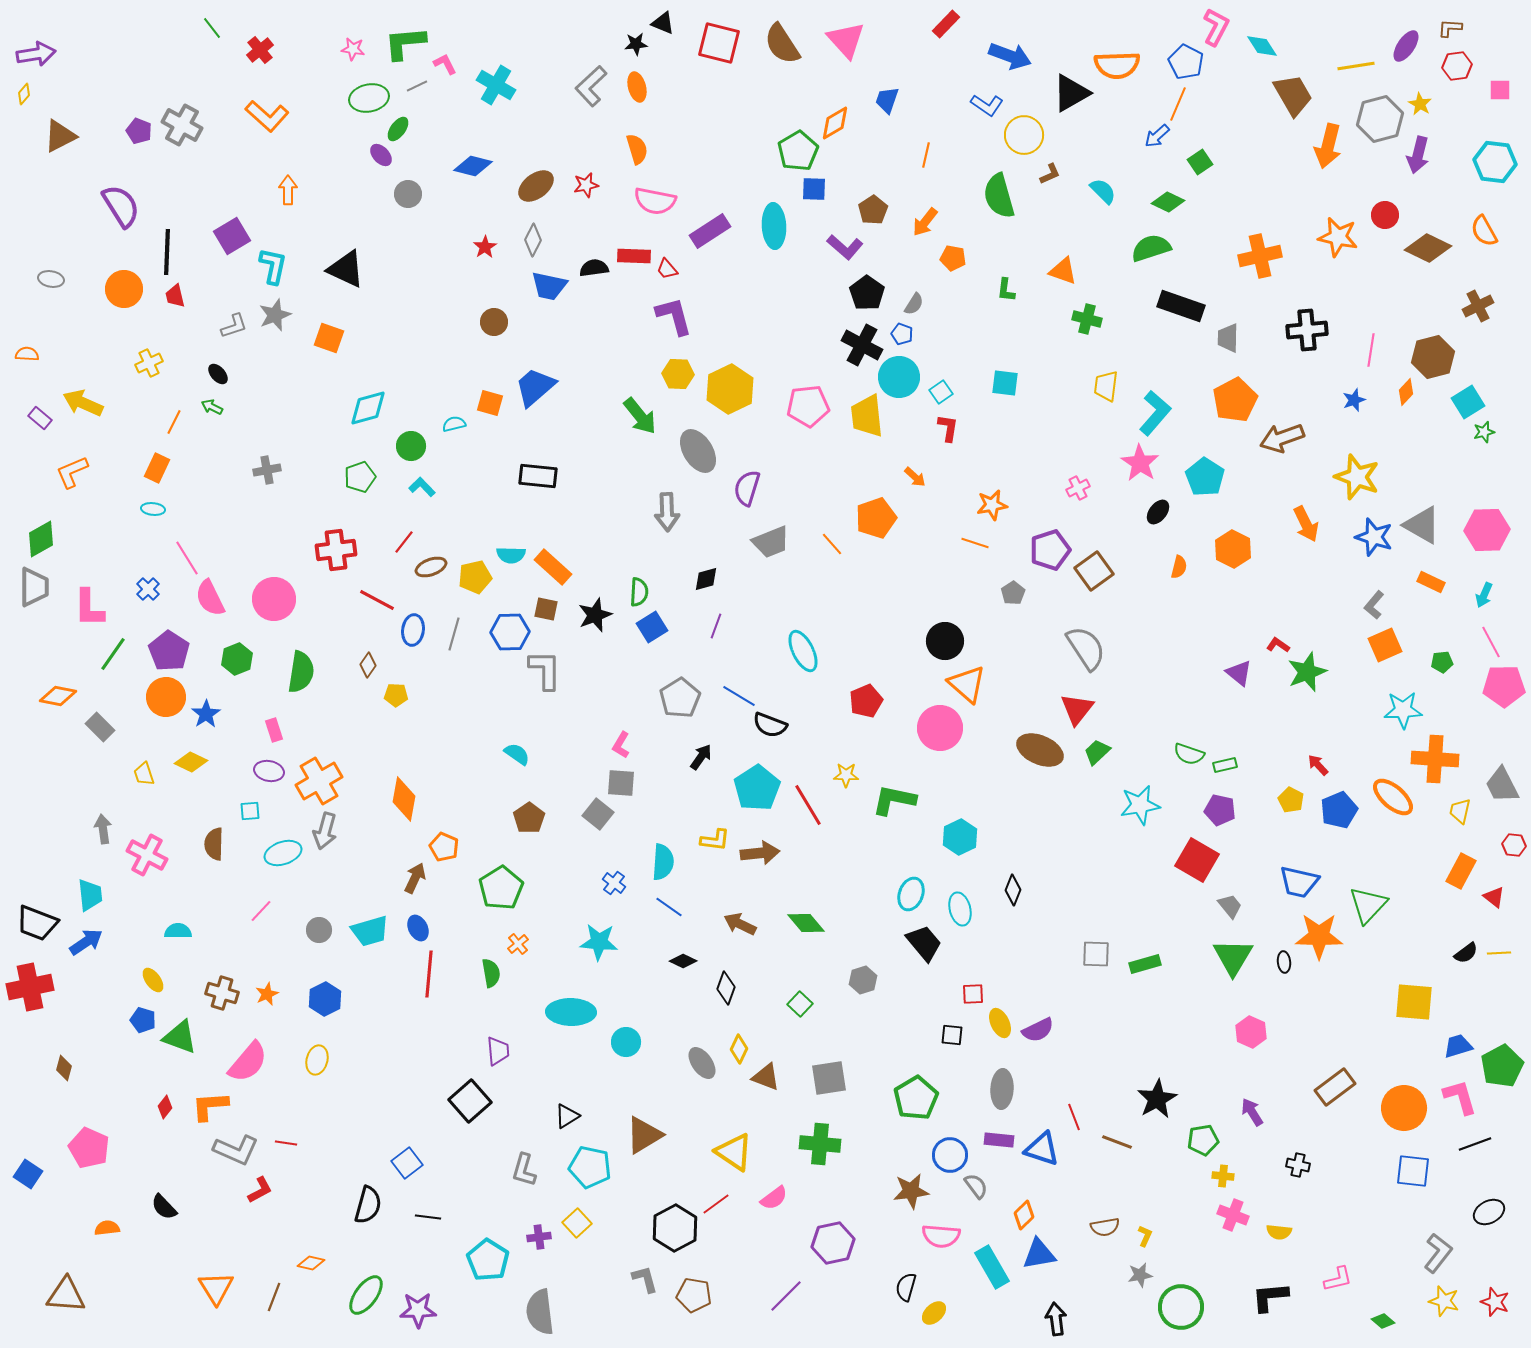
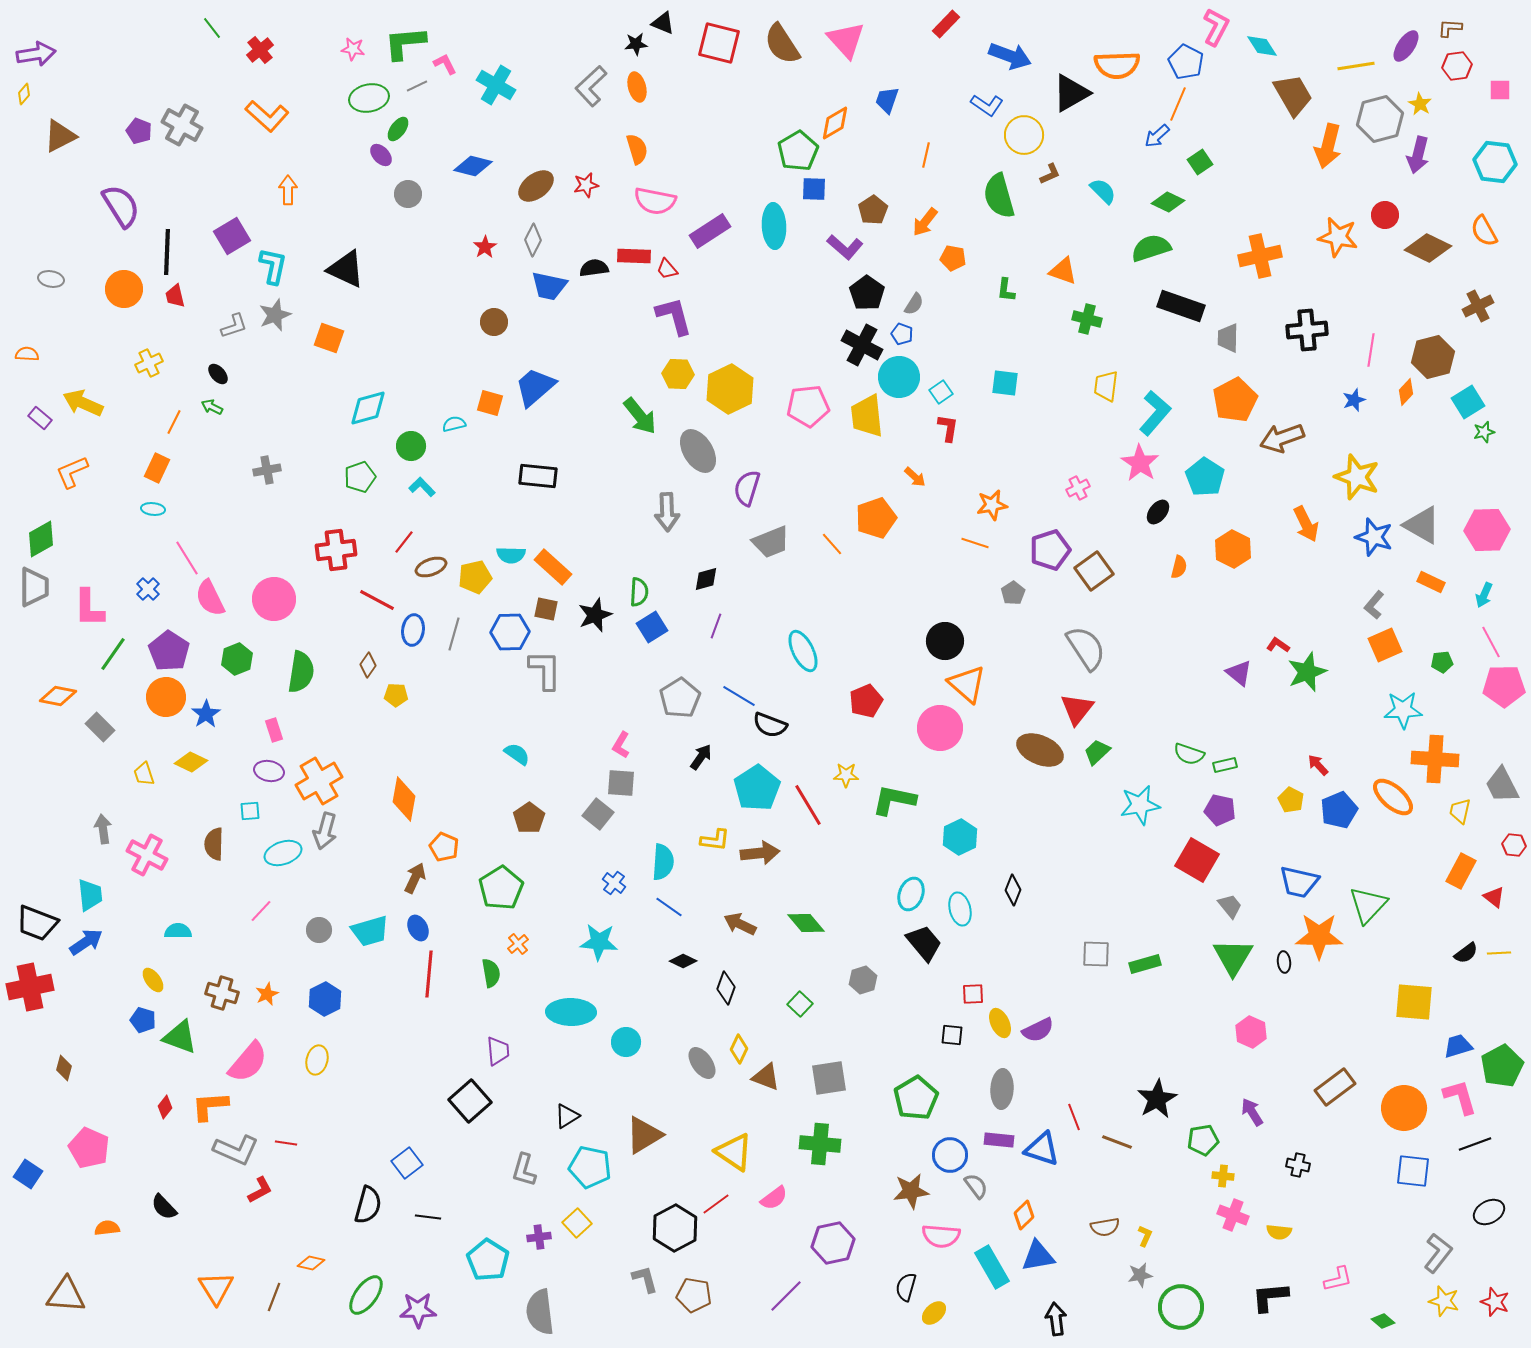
blue triangle at (1039, 1254): moved 1 px left, 2 px down
